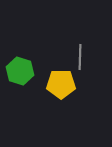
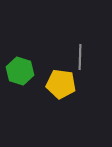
yellow pentagon: rotated 8 degrees clockwise
